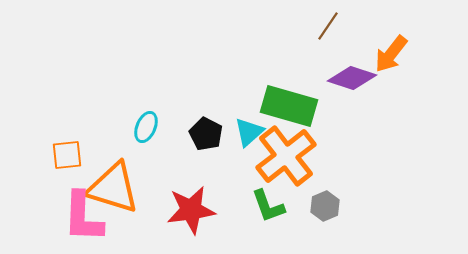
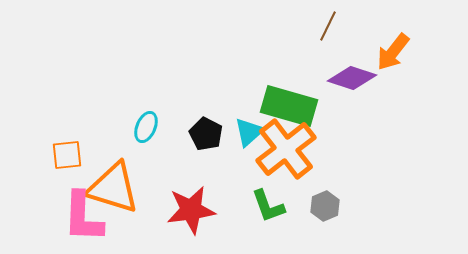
brown line: rotated 8 degrees counterclockwise
orange arrow: moved 2 px right, 2 px up
orange cross: moved 7 px up
